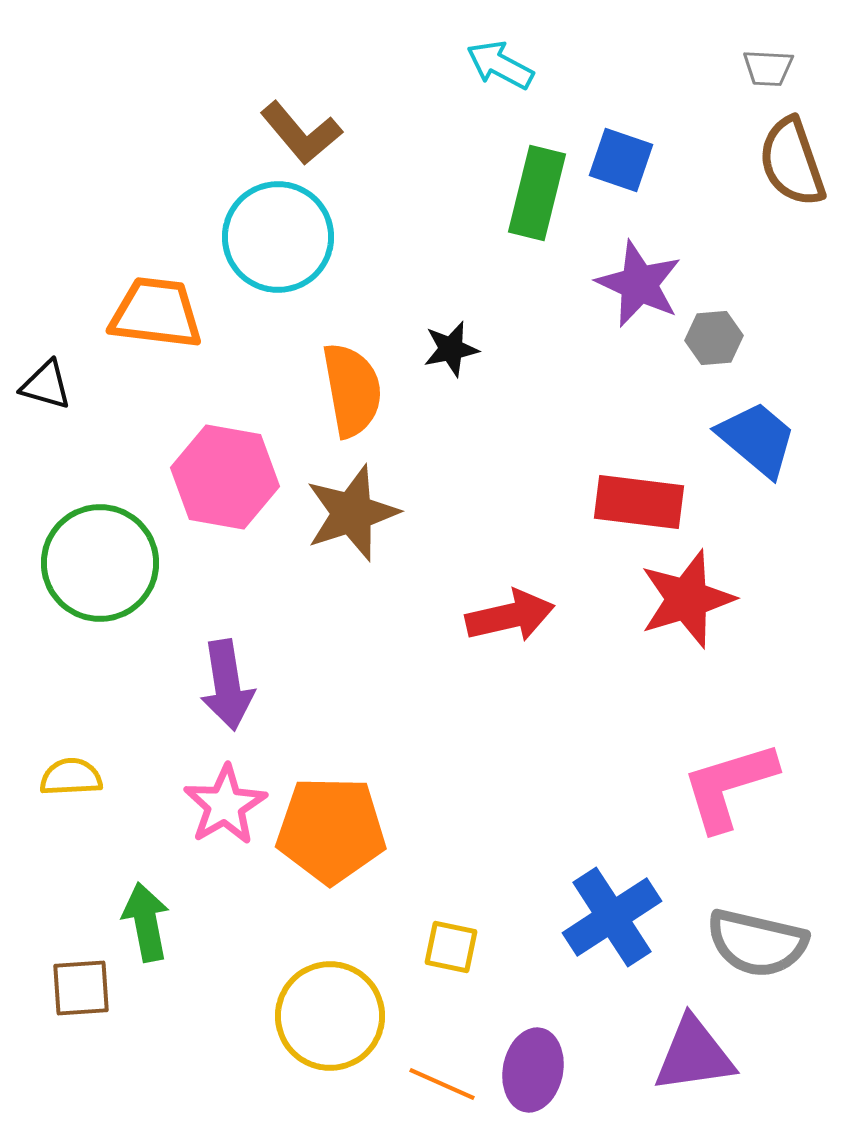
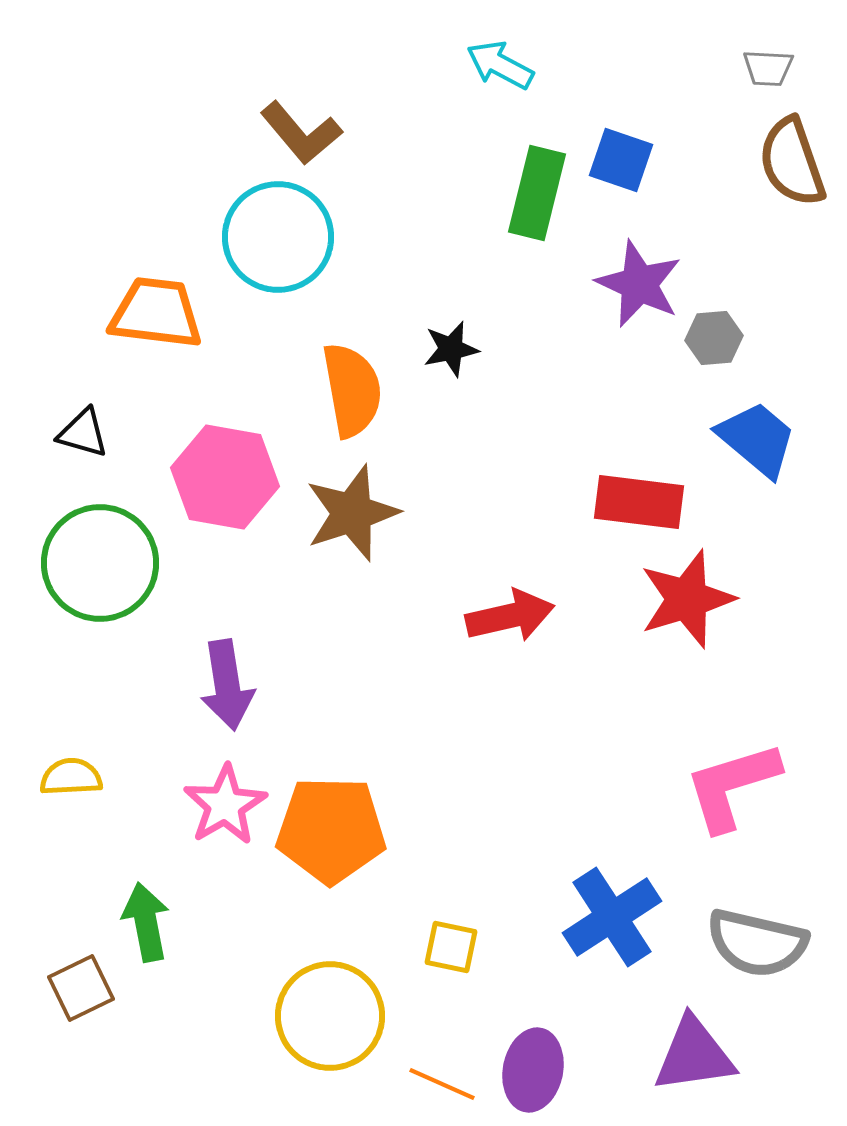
black triangle: moved 37 px right, 48 px down
pink L-shape: moved 3 px right
brown square: rotated 22 degrees counterclockwise
